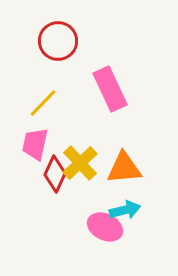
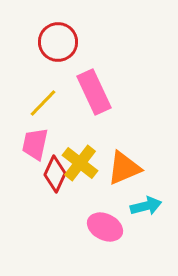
red circle: moved 1 px down
pink rectangle: moved 16 px left, 3 px down
yellow cross: rotated 9 degrees counterclockwise
orange triangle: rotated 18 degrees counterclockwise
cyan arrow: moved 21 px right, 4 px up
